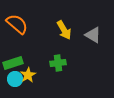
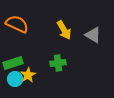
orange semicircle: rotated 15 degrees counterclockwise
